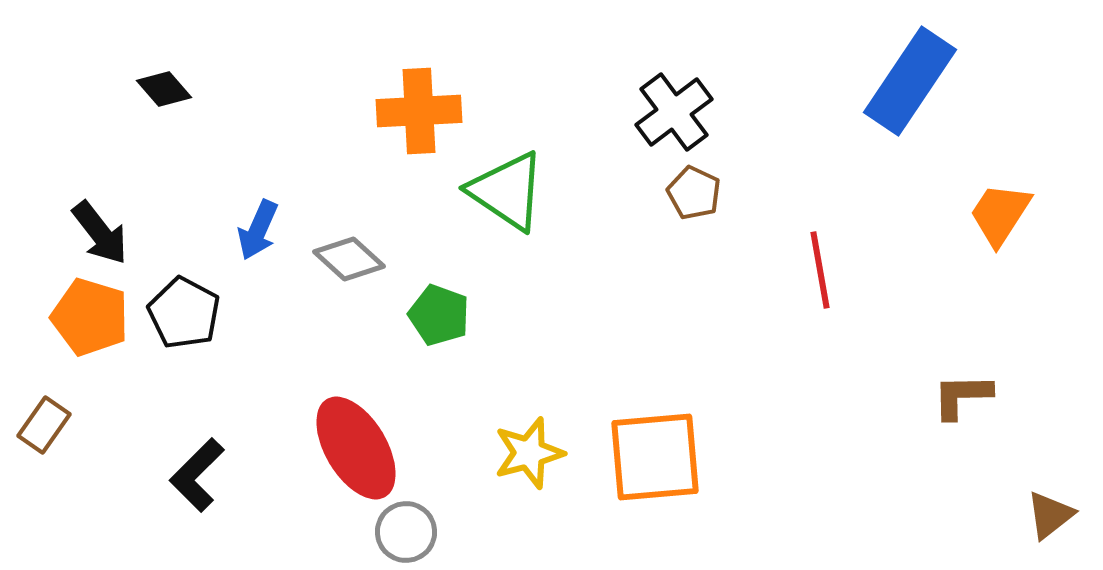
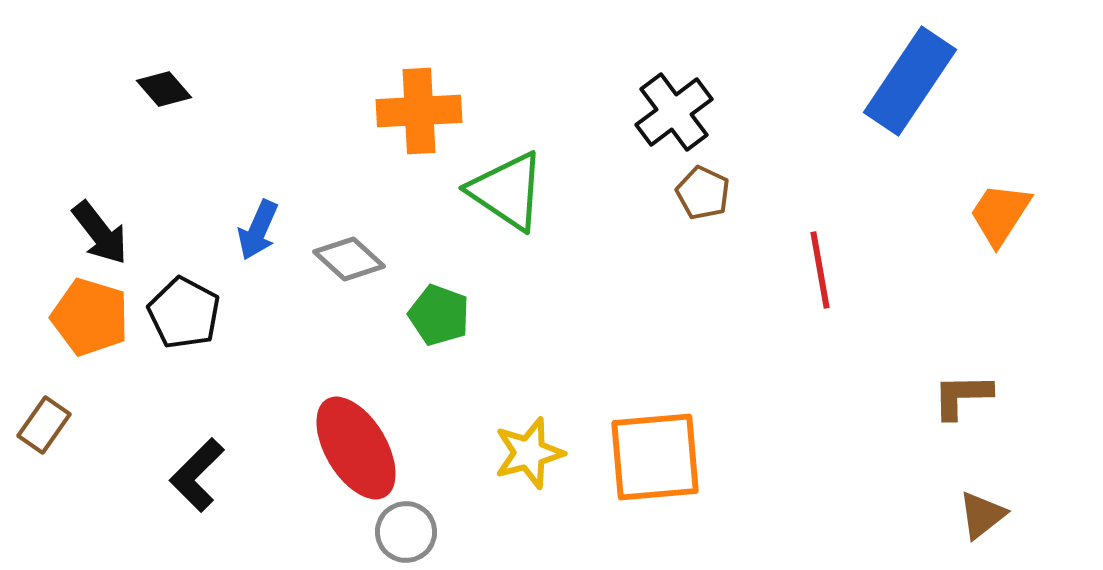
brown pentagon: moved 9 px right
brown triangle: moved 68 px left
